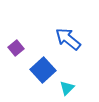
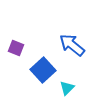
blue arrow: moved 4 px right, 6 px down
purple square: rotated 28 degrees counterclockwise
